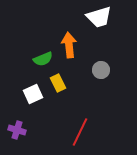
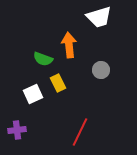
green semicircle: rotated 42 degrees clockwise
purple cross: rotated 24 degrees counterclockwise
